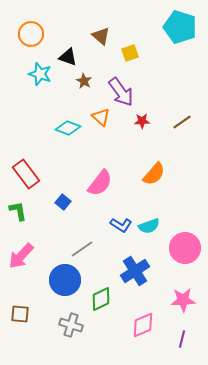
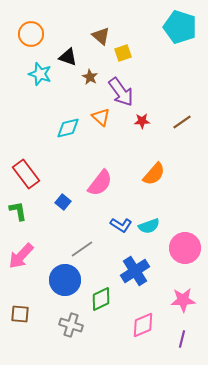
yellow square: moved 7 px left
brown star: moved 6 px right, 4 px up
cyan diamond: rotated 35 degrees counterclockwise
